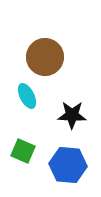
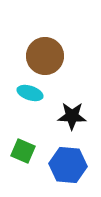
brown circle: moved 1 px up
cyan ellipse: moved 3 px right, 3 px up; rotated 45 degrees counterclockwise
black star: moved 1 px down
